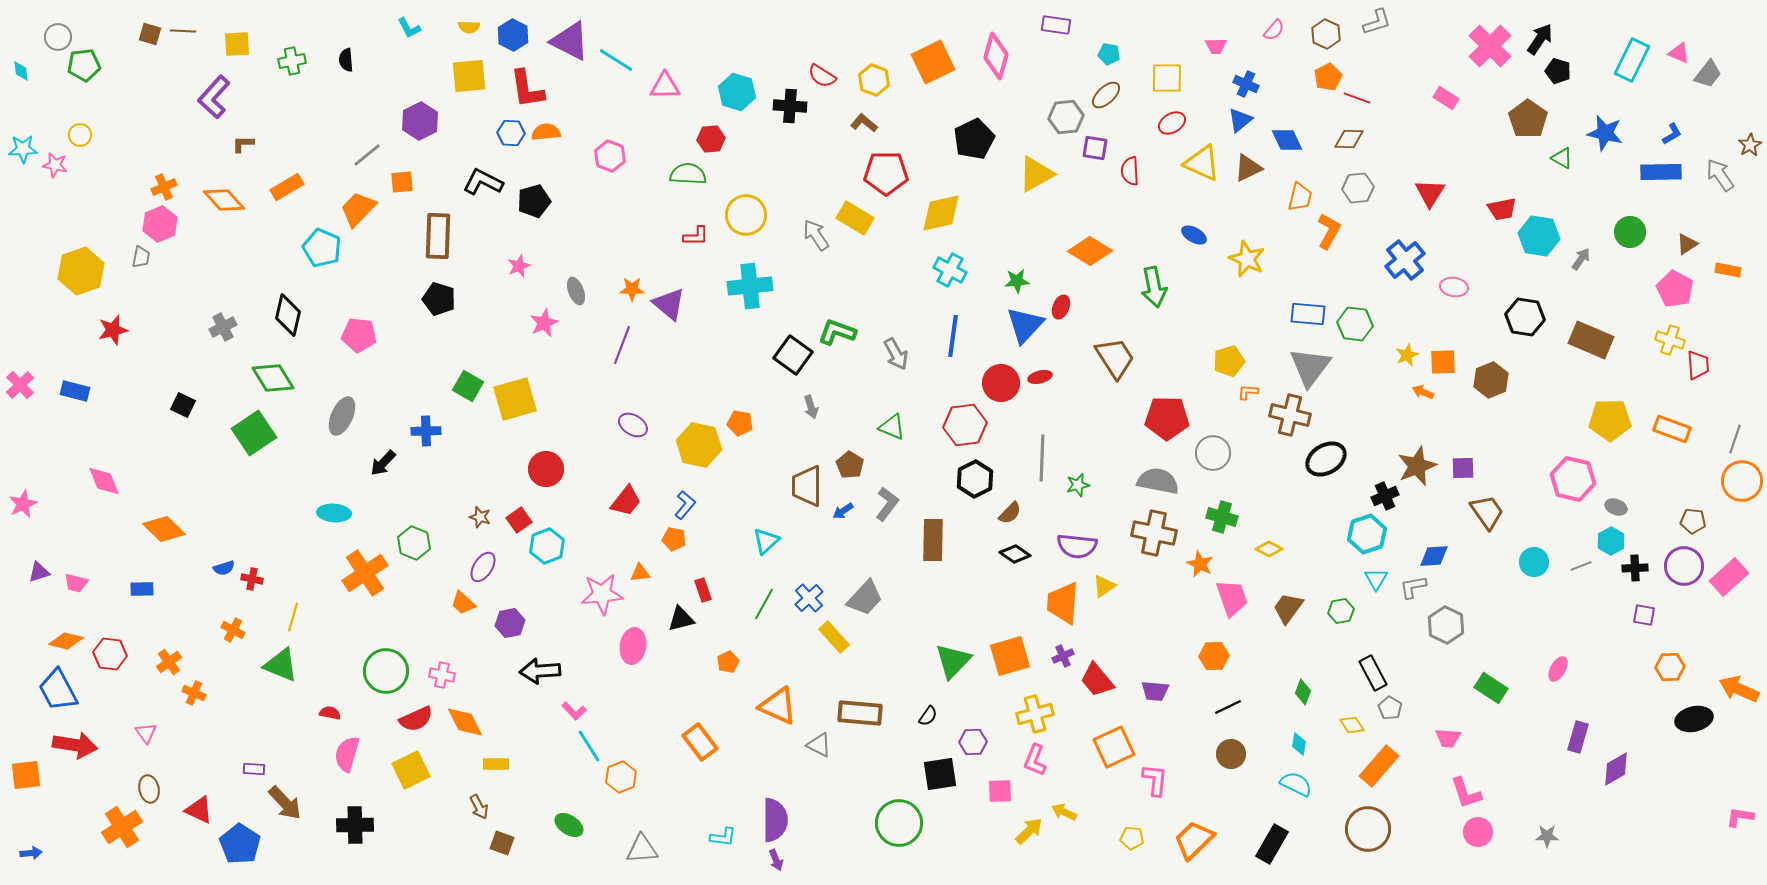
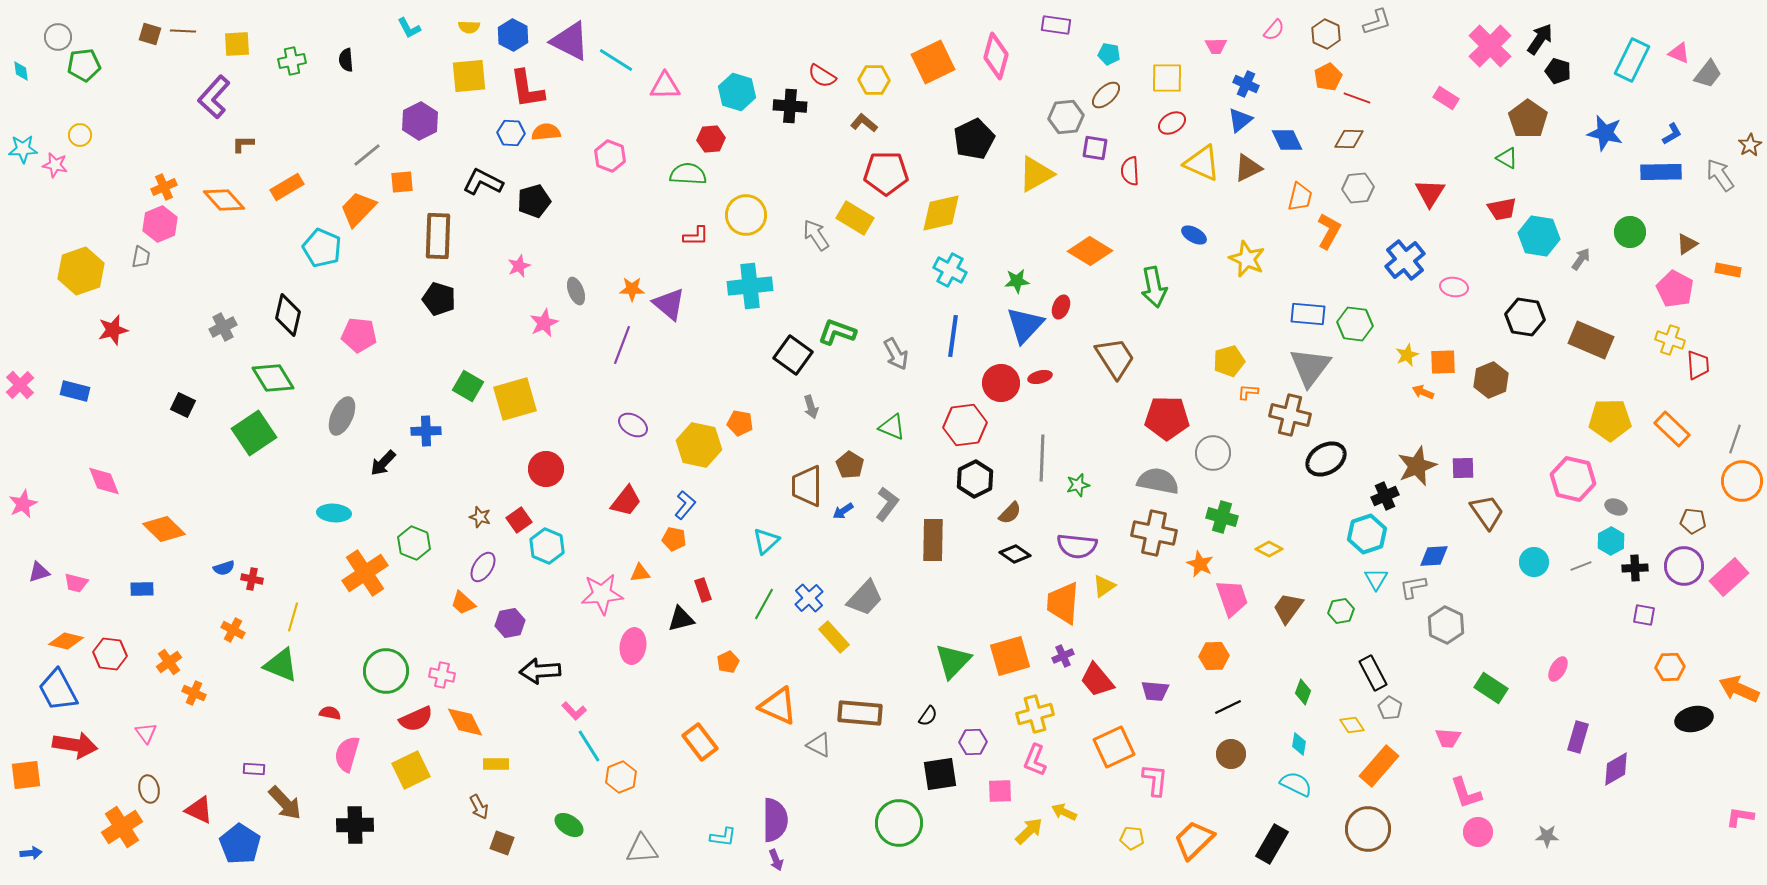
yellow hexagon at (874, 80): rotated 20 degrees counterclockwise
green triangle at (1562, 158): moved 55 px left
orange rectangle at (1672, 429): rotated 24 degrees clockwise
cyan hexagon at (547, 546): rotated 16 degrees counterclockwise
